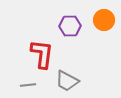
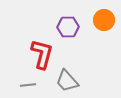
purple hexagon: moved 2 px left, 1 px down
red L-shape: rotated 8 degrees clockwise
gray trapezoid: rotated 20 degrees clockwise
